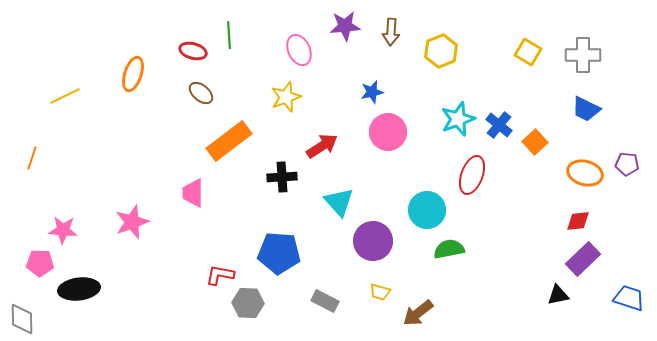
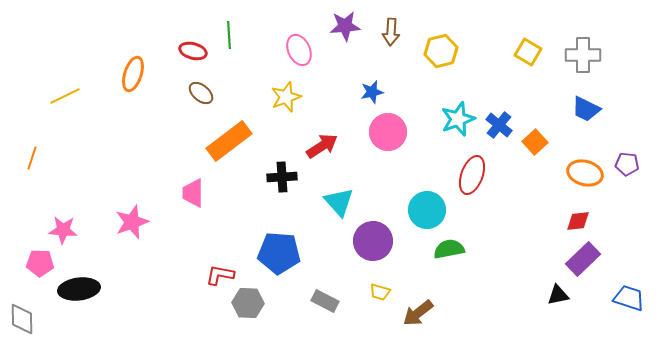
yellow hexagon at (441, 51): rotated 8 degrees clockwise
